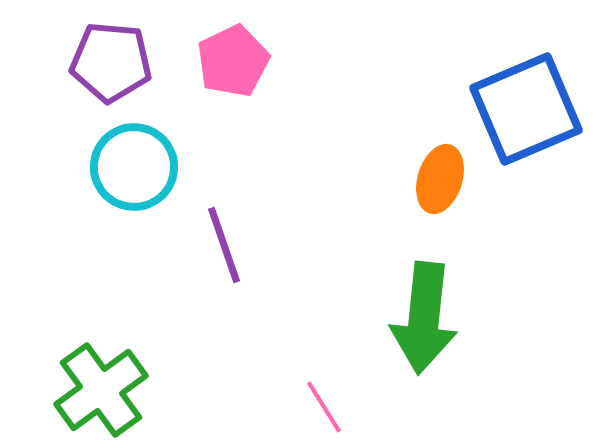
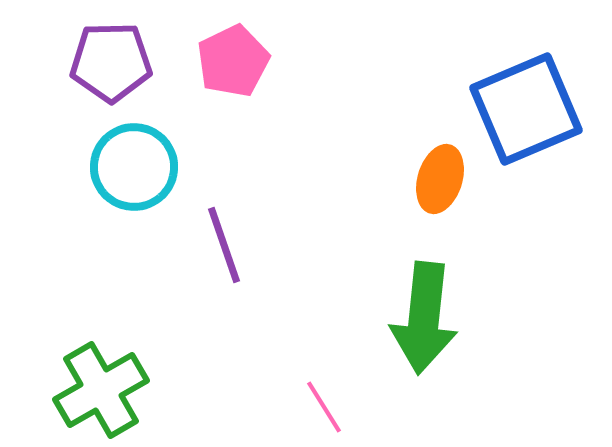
purple pentagon: rotated 6 degrees counterclockwise
green cross: rotated 6 degrees clockwise
